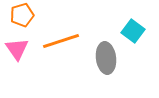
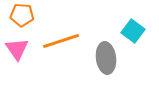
orange pentagon: rotated 20 degrees clockwise
